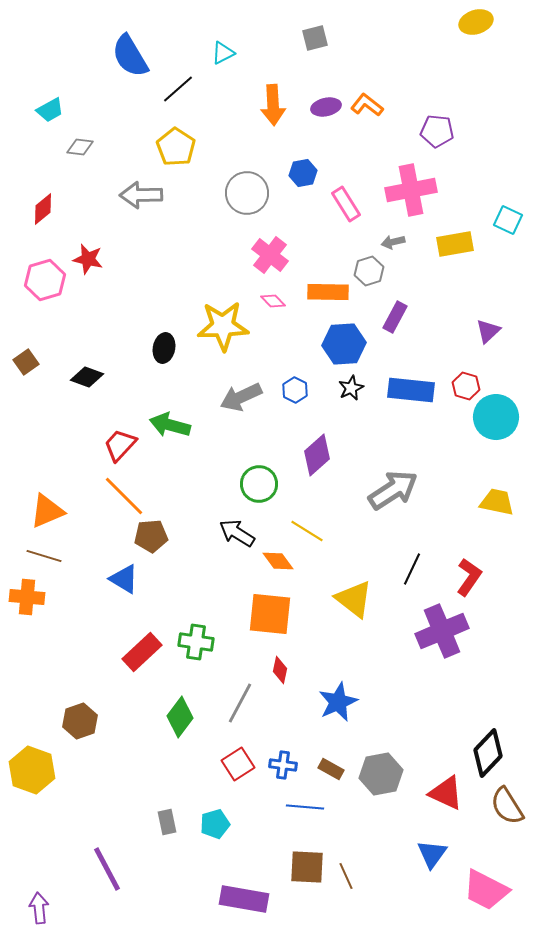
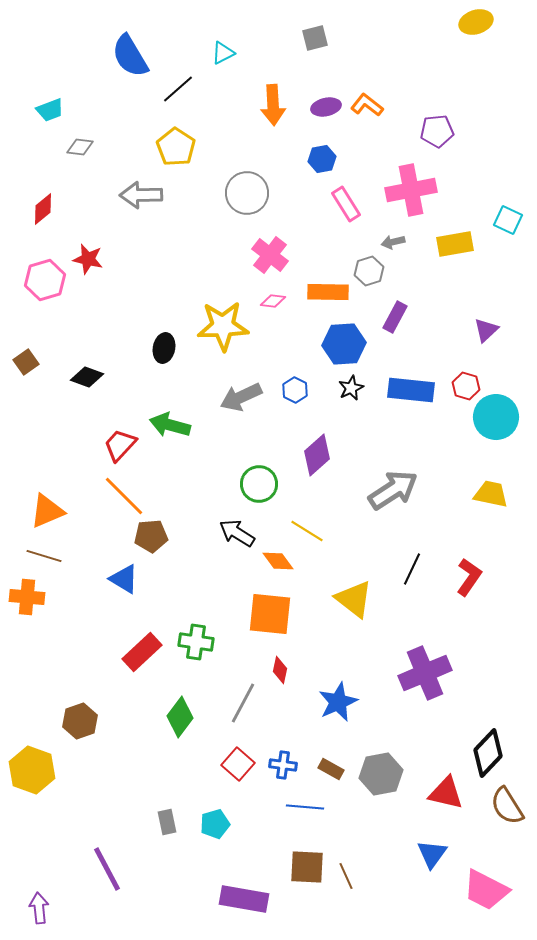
cyan trapezoid at (50, 110): rotated 8 degrees clockwise
purple pentagon at (437, 131): rotated 12 degrees counterclockwise
blue hexagon at (303, 173): moved 19 px right, 14 px up
pink diamond at (273, 301): rotated 40 degrees counterclockwise
purple triangle at (488, 331): moved 2 px left, 1 px up
yellow trapezoid at (497, 502): moved 6 px left, 8 px up
purple cross at (442, 631): moved 17 px left, 42 px down
gray line at (240, 703): moved 3 px right
red square at (238, 764): rotated 16 degrees counterclockwise
red triangle at (446, 793): rotated 12 degrees counterclockwise
